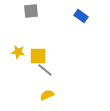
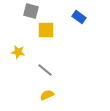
gray square: rotated 21 degrees clockwise
blue rectangle: moved 2 px left, 1 px down
yellow square: moved 8 px right, 26 px up
